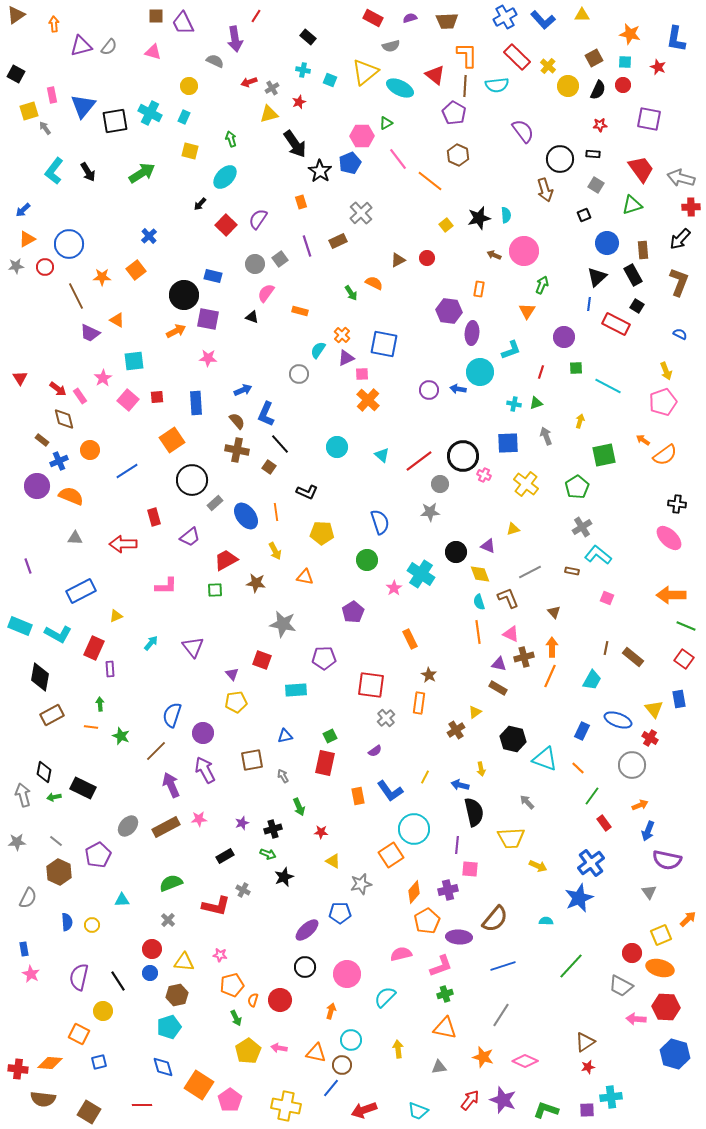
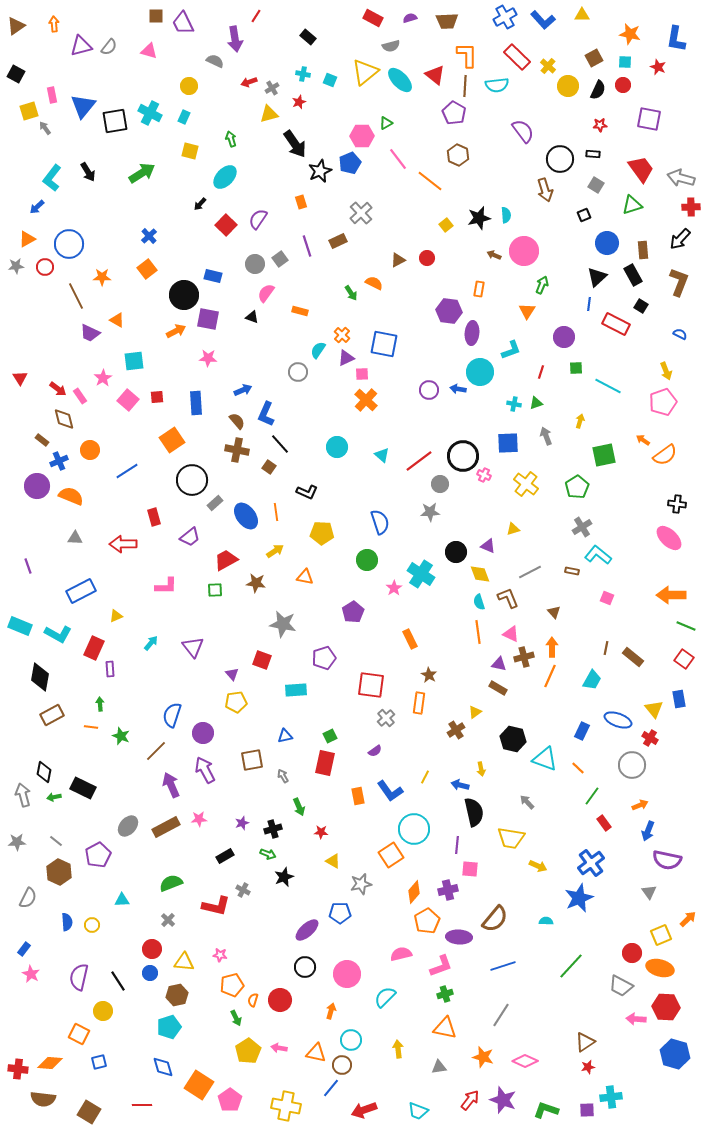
brown triangle at (16, 15): moved 11 px down
pink triangle at (153, 52): moved 4 px left, 1 px up
cyan cross at (303, 70): moved 4 px down
cyan ellipse at (400, 88): moved 8 px up; rotated 20 degrees clockwise
cyan L-shape at (54, 171): moved 2 px left, 7 px down
black star at (320, 171): rotated 15 degrees clockwise
blue arrow at (23, 210): moved 14 px right, 3 px up
orange square at (136, 270): moved 11 px right, 1 px up
black square at (637, 306): moved 4 px right
gray circle at (299, 374): moved 1 px left, 2 px up
orange cross at (368, 400): moved 2 px left
yellow arrow at (275, 551): rotated 96 degrees counterclockwise
purple pentagon at (324, 658): rotated 15 degrees counterclockwise
yellow trapezoid at (511, 838): rotated 12 degrees clockwise
blue rectangle at (24, 949): rotated 48 degrees clockwise
